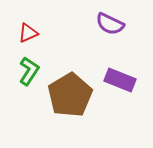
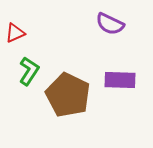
red triangle: moved 13 px left
purple rectangle: rotated 20 degrees counterclockwise
brown pentagon: moved 2 px left; rotated 15 degrees counterclockwise
